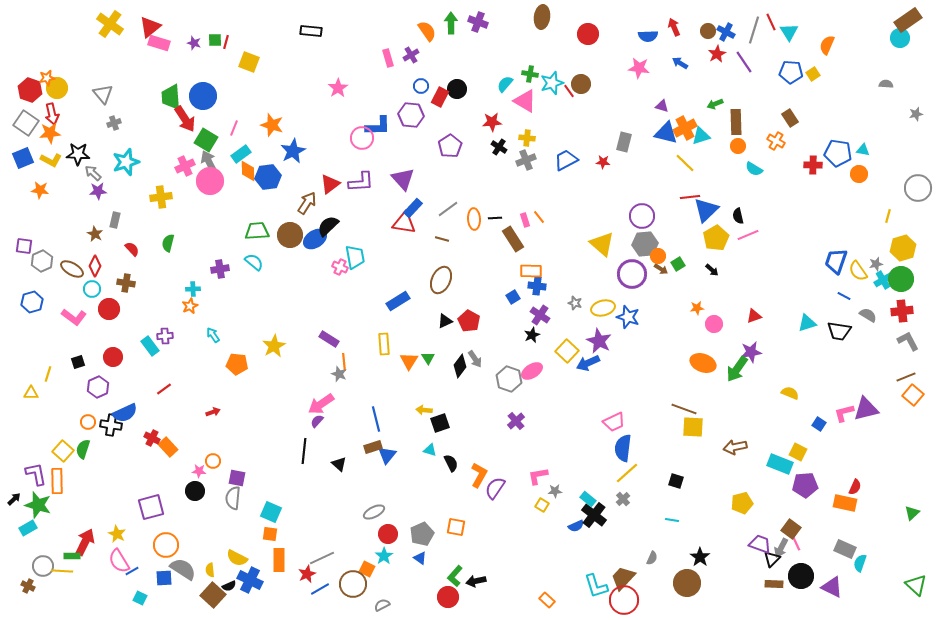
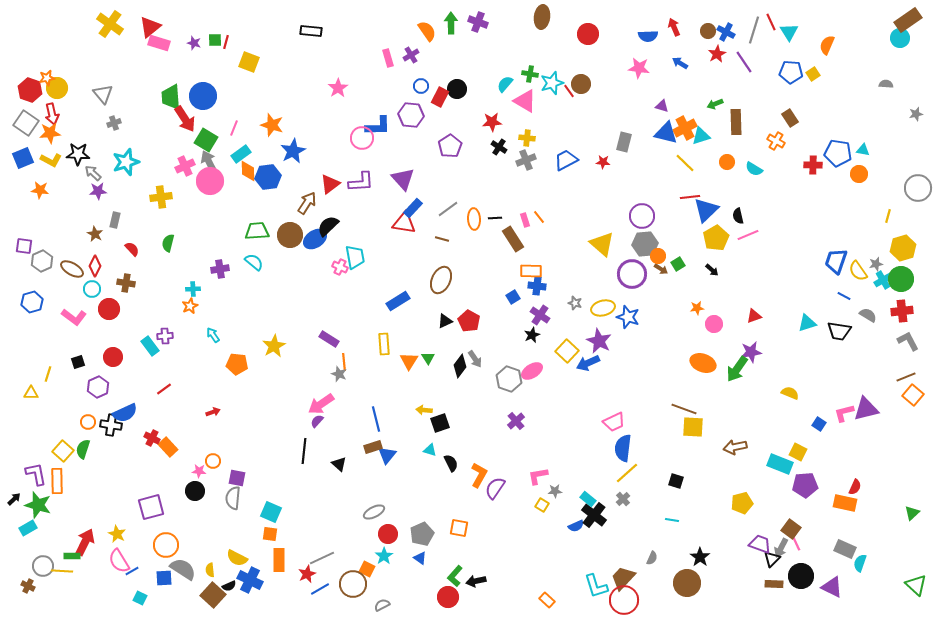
orange circle at (738, 146): moved 11 px left, 16 px down
orange square at (456, 527): moved 3 px right, 1 px down
